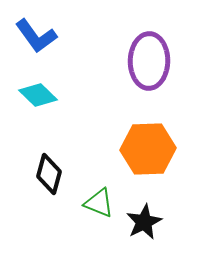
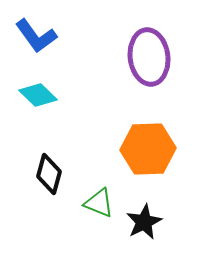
purple ellipse: moved 4 px up; rotated 8 degrees counterclockwise
